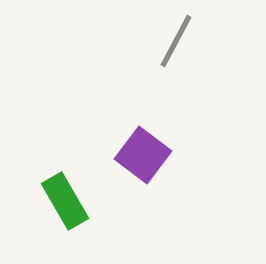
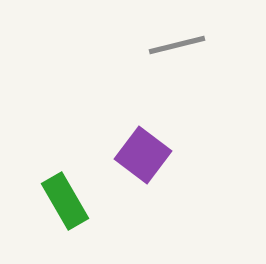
gray line: moved 1 px right, 4 px down; rotated 48 degrees clockwise
